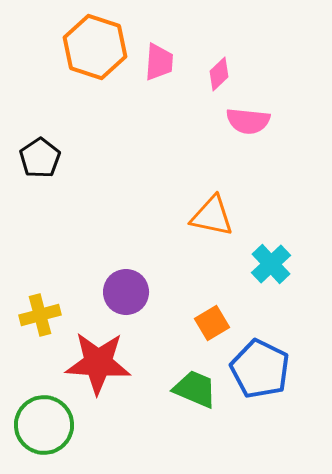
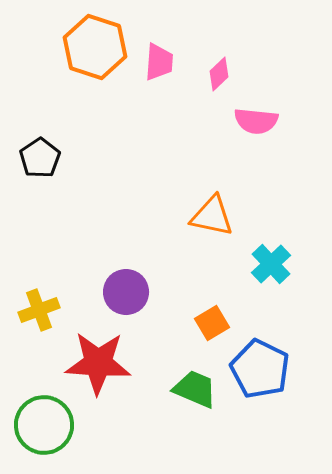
pink semicircle: moved 8 px right
yellow cross: moved 1 px left, 5 px up; rotated 6 degrees counterclockwise
